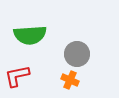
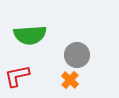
gray circle: moved 1 px down
orange cross: rotated 18 degrees clockwise
